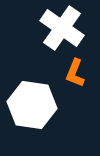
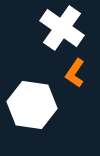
orange L-shape: rotated 12 degrees clockwise
